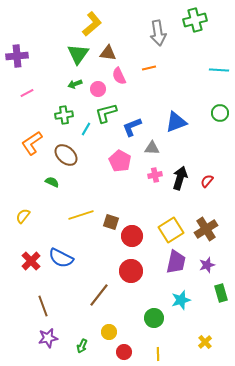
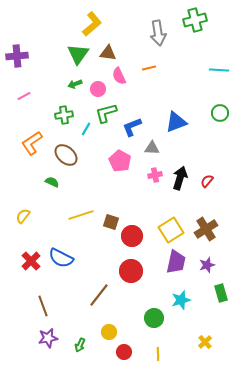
pink line at (27, 93): moved 3 px left, 3 px down
green arrow at (82, 346): moved 2 px left, 1 px up
